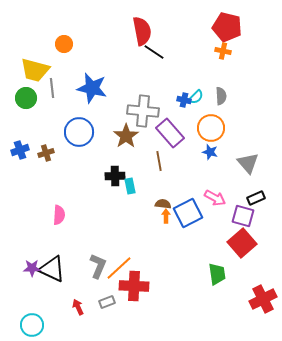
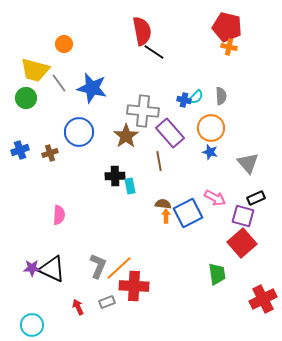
orange cross at (223, 51): moved 6 px right, 4 px up
gray line at (52, 88): moved 7 px right, 5 px up; rotated 30 degrees counterclockwise
brown cross at (46, 153): moved 4 px right
